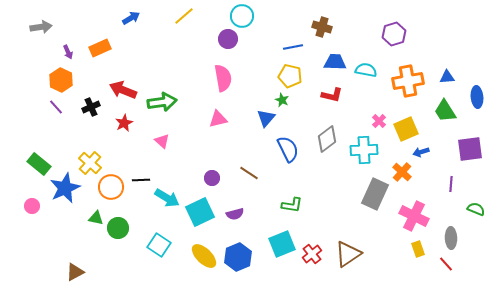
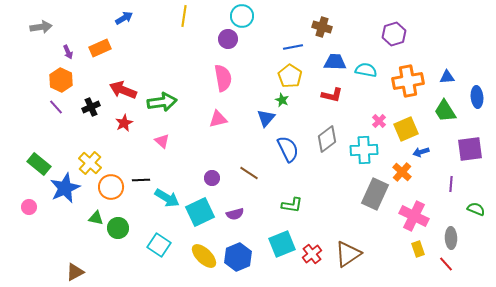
yellow line at (184, 16): rotated 40 degrees counterclockwise
blue arrow at (131, 18): moved 7 px left
yellow pentagon at (290, 76): rotated 20 degrees clockwise
pink circle at (32, 206): moved 3 px left, 1 px down
